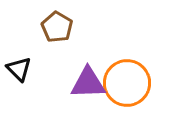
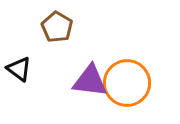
black triangle: rotated 8 degrees counterclockwise
purple triangle: moved 2 px right, 2 px up; rotated 9 degrees clockwise
